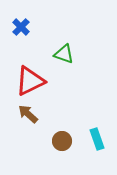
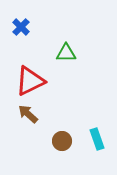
green triangle: moved 2 px right, 1 px up; rotated 20 degrees counterclockwise
